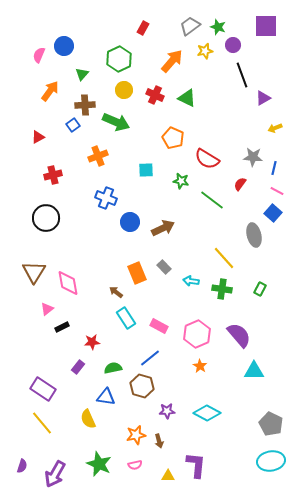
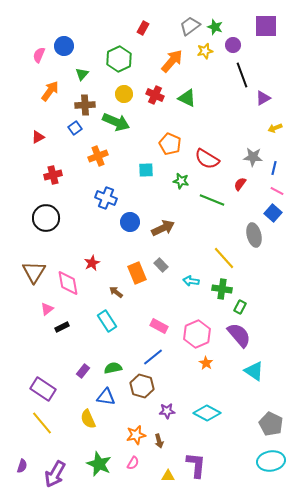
green star at (218, 27): moved 3 px left
yellow circle at (124, 90): moved 4 px down
blue square at (73, 125): moved 2 px right, 3 px down
orange pentagon at (173, 138): moved 3 px left, 6 px down
green line at (212, 200): rotated 15 degrees counterclockwise
gray rectangle at (164, 267): moved 3 px left, 2 px up
green rectangle at (260, 289): moved 20 px left, 18 px down
cyan rectangle at (126, 318): moved 19 px left, 3 px down
red star at (92, 342): moved 79 px up; rotated 21 degrees counterclockwise
blue line at (150, 358): moved 3 px right, 1 px up
orange star at (200, 366): moved 6 px right, 3 px up
purple rectangle at (78, 367): moved 5 px right, 4 px down
cyan triangle at (254, 371): rotated 35 degrees clockwise
pink semicircle at (135, 465): moved 2 px left, 2 px up; rotated 48 degrees counterclockwise
